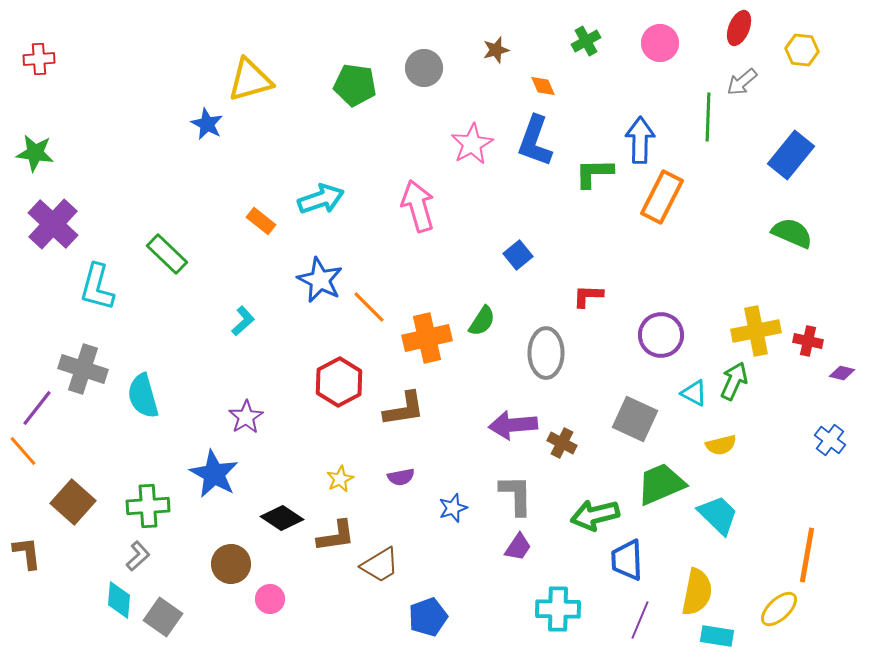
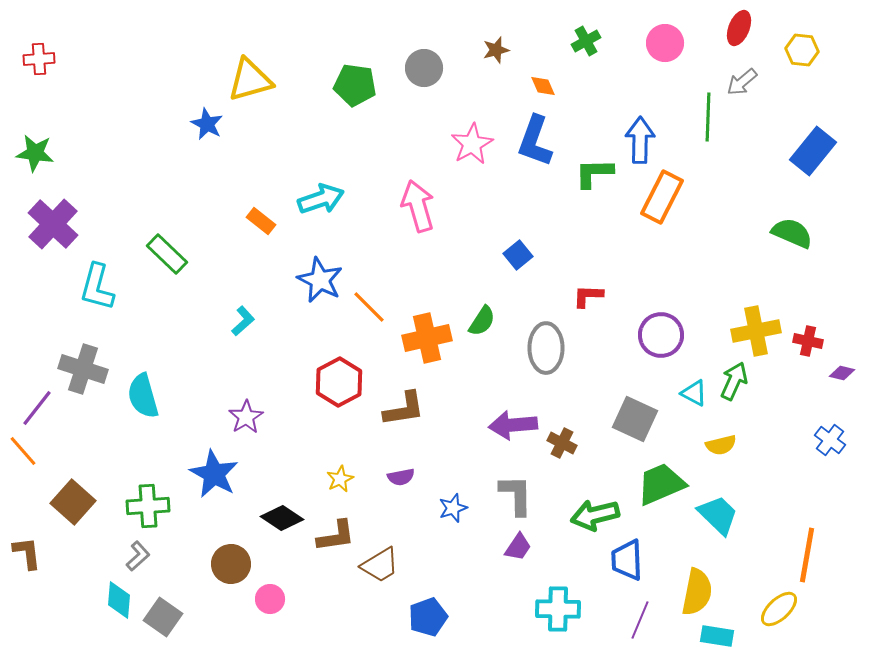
pink circle at (660, 43): moved 5 px right
blue rectangle at (791, 155): moved 22 px right, 4 px up
gray ellipse at (546, 353): moved 5 px up
